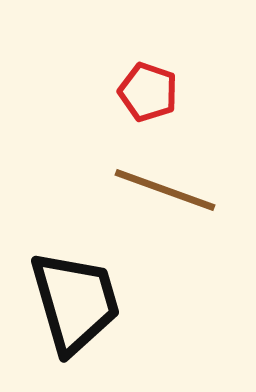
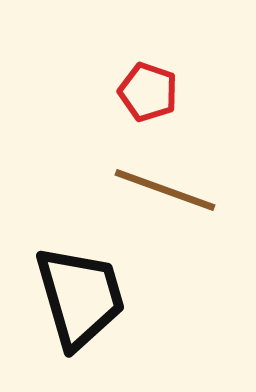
black trapezoid: moved 5 px right, 5 px up
